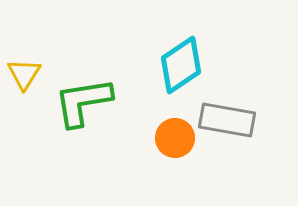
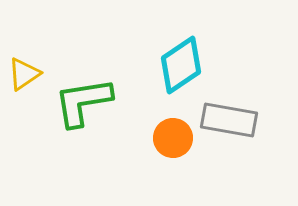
yellow triangle: rotated 24 degrees clockwise
gray rectangle: moved 2 px right
orange circle: moved 2 px left
